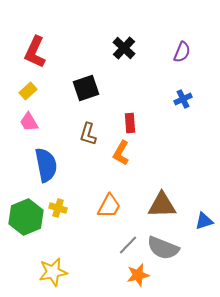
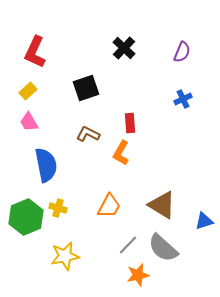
brown L-shape: rotated 100 degrees clockwise
brown triangle: rotated 32 degrees clockwise
gray semicircle: rotated 20 degrees clockwise
yellow star: moved 12 px right, 16 px up
